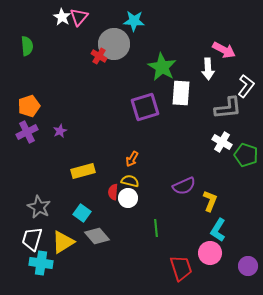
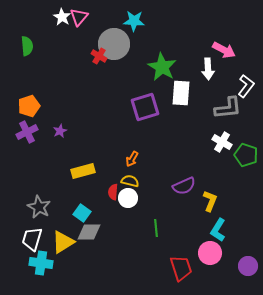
gray diamond: moved 8 px left, 4 px up; rotated 50 degrees counterclockwise
